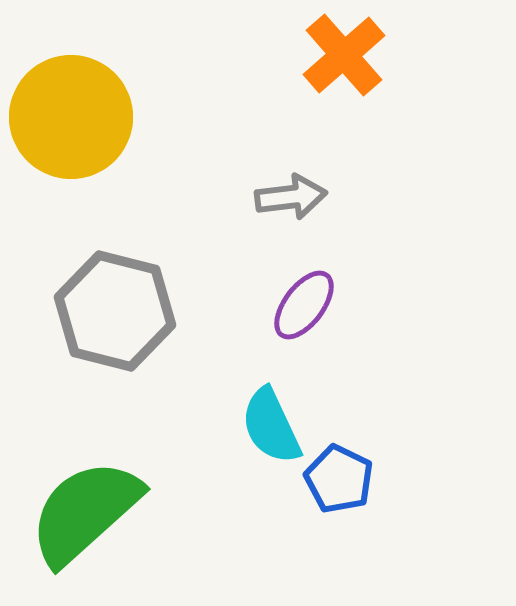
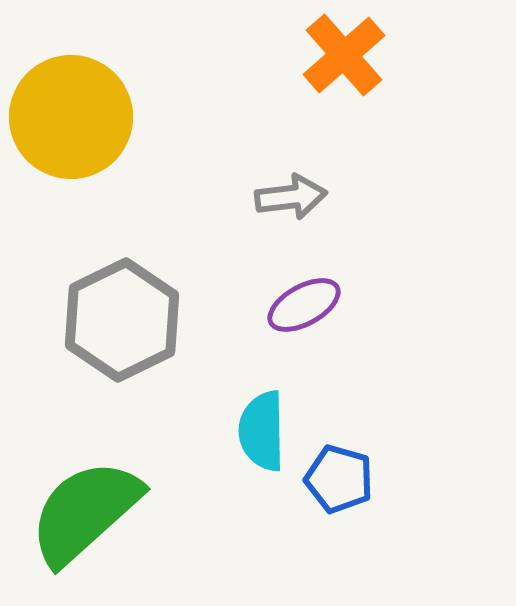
purple ellipse: rotated 24 degrees clockwise
gray hexagon: moved 7 px right, 9 px down; rotated 20 degrees clockwise
cyan semicircle: moved 9 px left, 5 px down; rotated 24 degrees clockwise
blue pentagon: rotated 10 degrees counterclockwise
